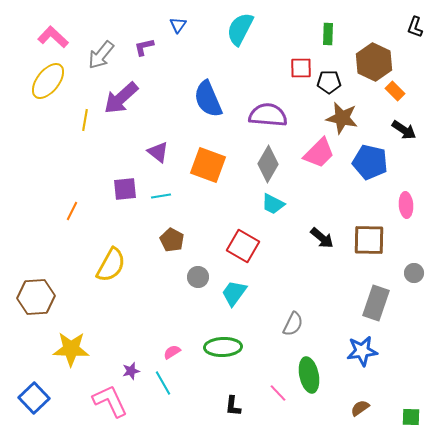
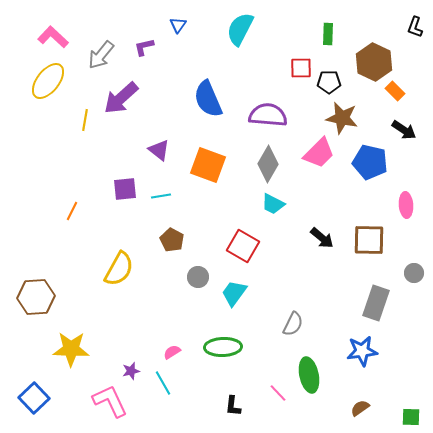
purple triangle at (158, 152): moved 1 px right, 2 px up
yellow semicircle at (111, 265): moved 8 px right, 4 px down
